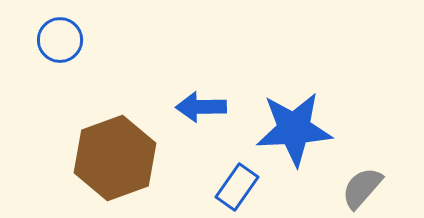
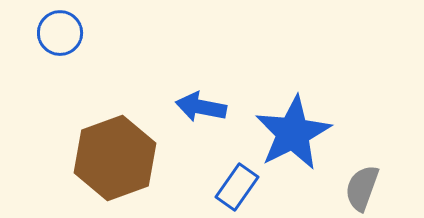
blue circle: moved 7 px up
blue arrow: rotated 12 degrees clockwise
blue star: moved 1 px left, 4 px down; rotated 24 degrees counterclockwise
gray semicircle: rotated 21 degrees counterclockwise
